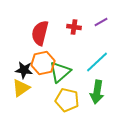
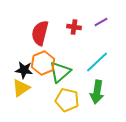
orange hexagon: rotated 10 degrees counterclockwise
